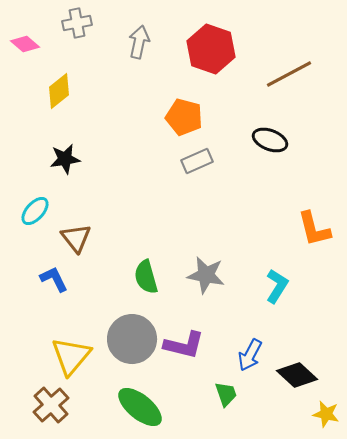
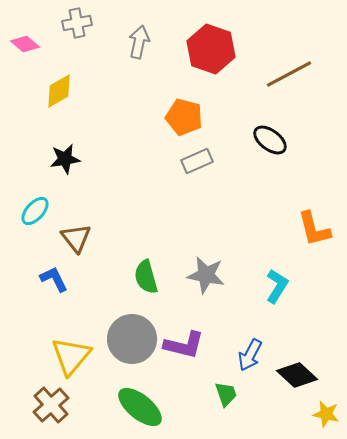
yellow diamond: rotated 9 degrees clockwise
black ellipse: rotated 16 degrees clockwise
